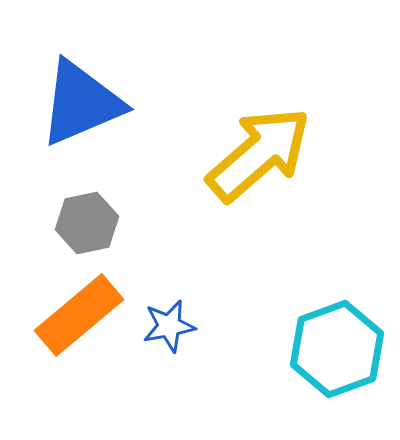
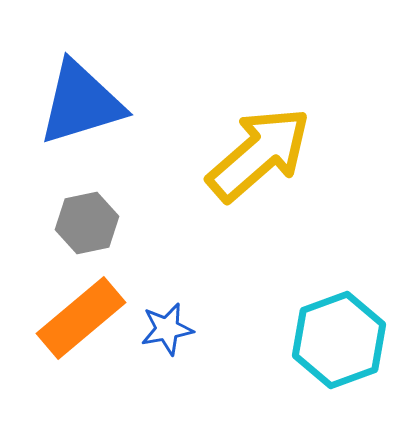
blue triangle: rotated 6 degrees clockwise
orange rectangle: moved 2 px right, 3 px down
blue star: moved 2 px left, 3 px down
cyan hexagon: moved 2 px right, 9 px up
